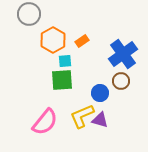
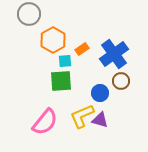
orange rectangle: moved 8 px down
blue cross: moved 9 px left
green square: moved 1 px left, 1 px down
